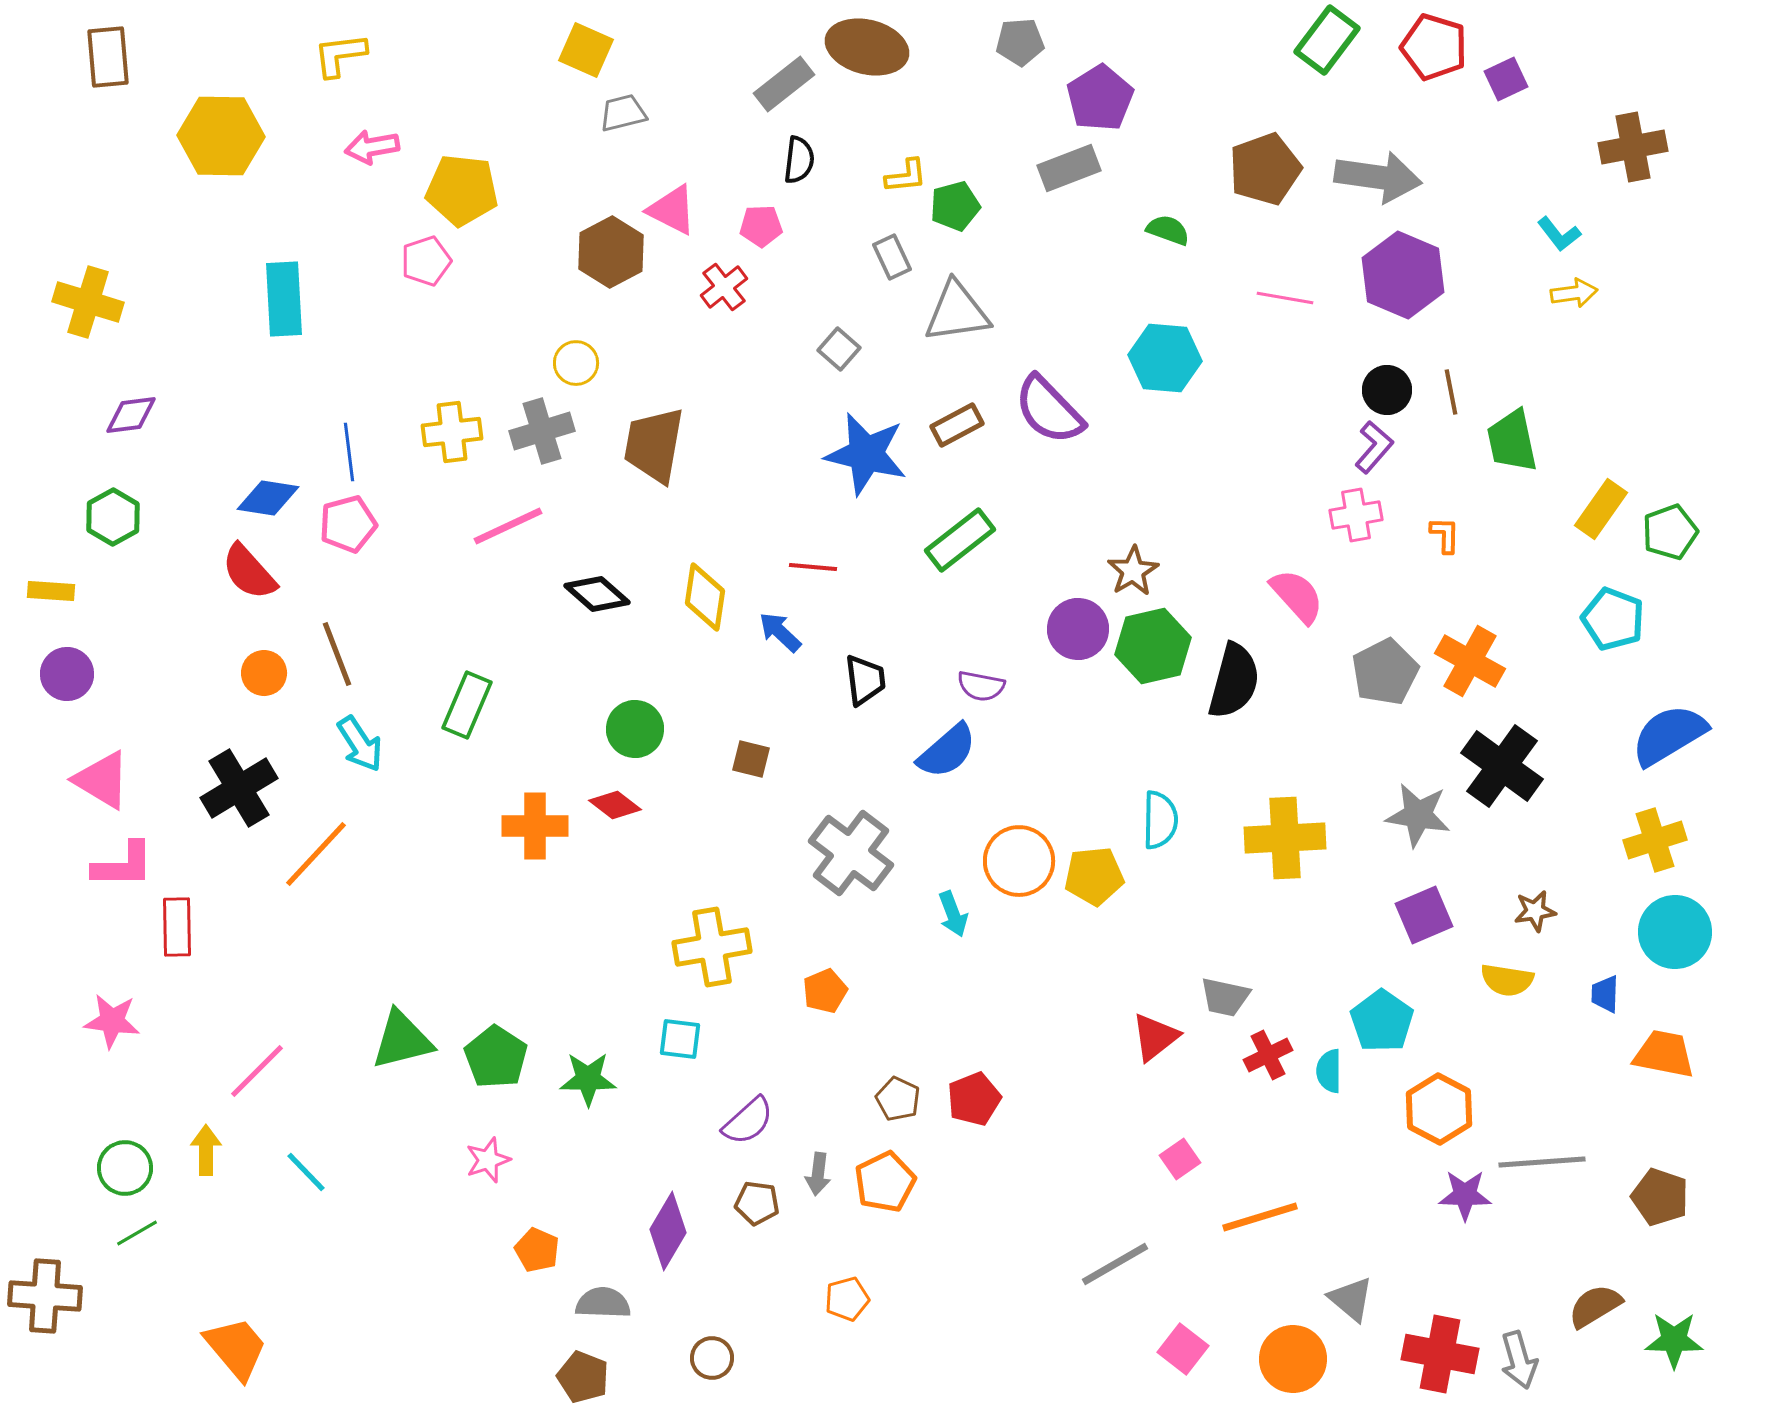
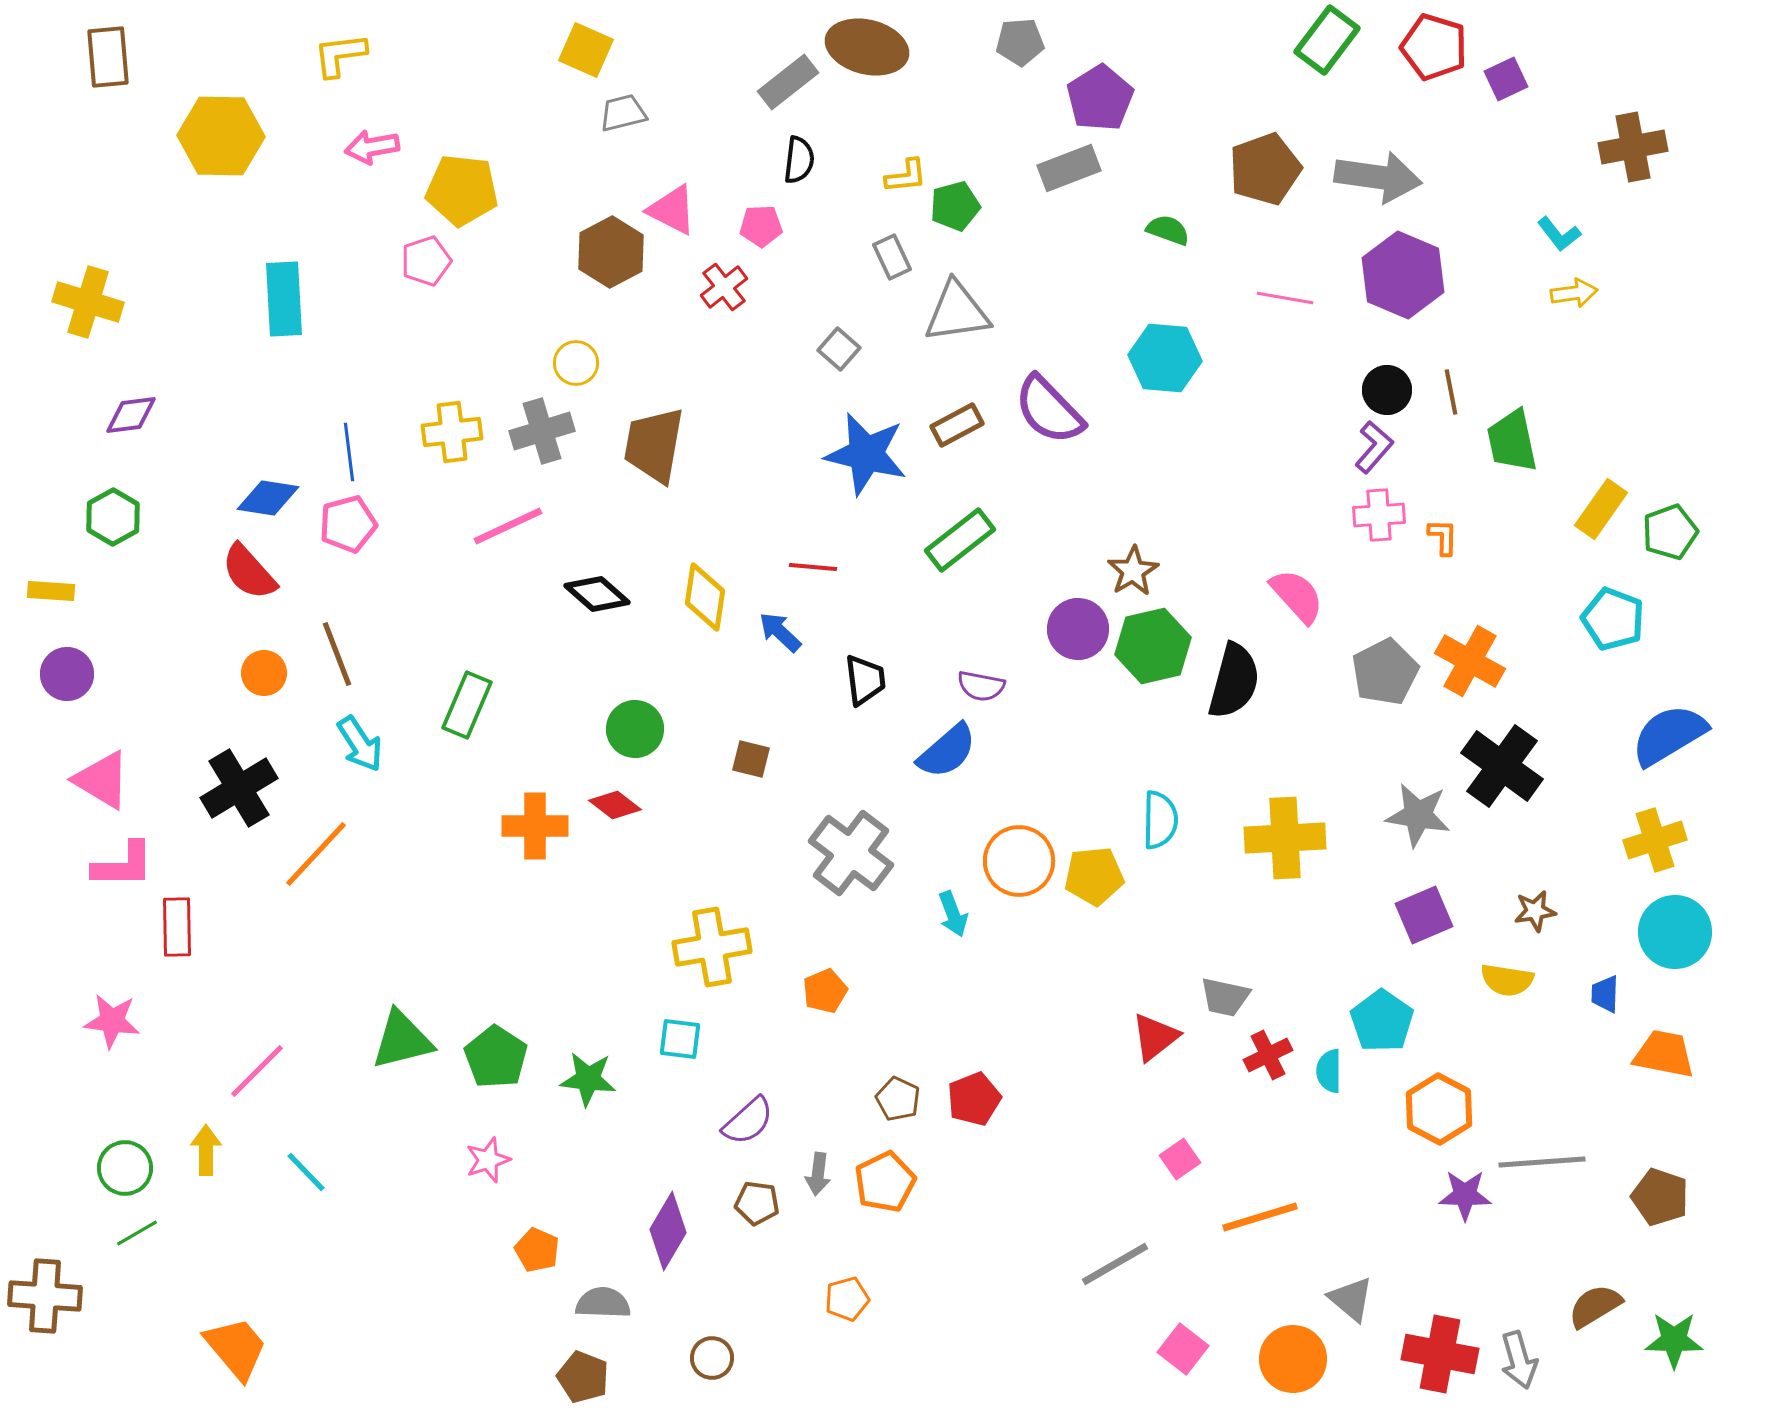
gray rectangle at (784, 84): moved 4 px right, 2 px up
pink cross at (1356, 515): moved 23 px right; rotated 6 degrees clockwise
orange L-shape at (1445, 535): moved 2 px left, 2 px down
green star at (588, 1079): rotated 6 degrees clockwise
